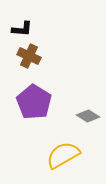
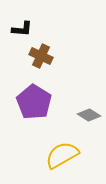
brown cross: moved 12 px right
gray diamond: moved 1 px right, 1 px up
yellow semicircle: moved 1 px left
